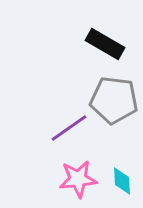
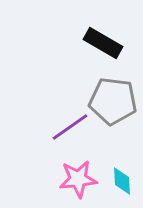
black rectangle: moved 2 px left, 1 px up
gray pentagon: moved 1 px left, 1 px down
purple line: moved 1 px right, 1 px up
